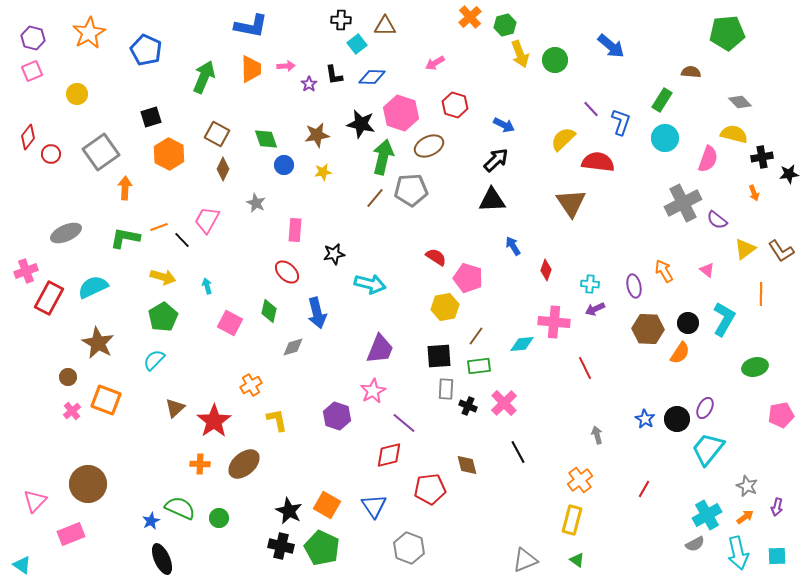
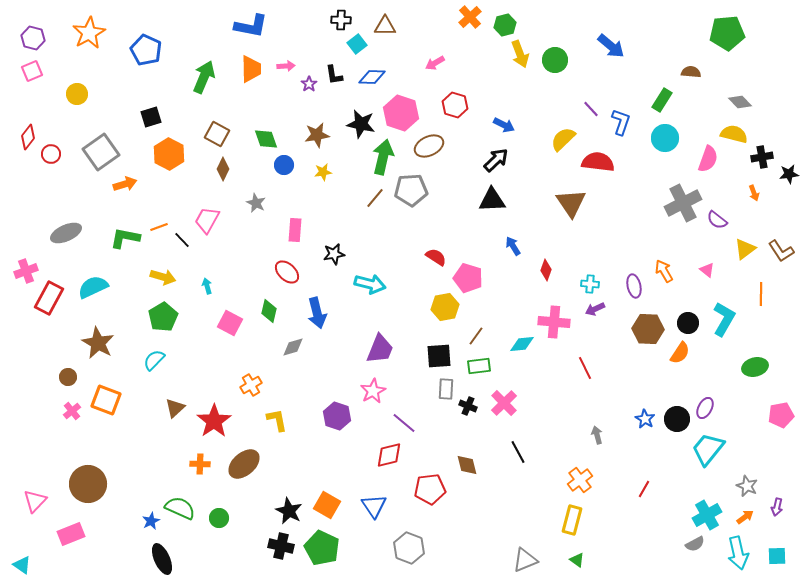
orange arrow at (125, 188): moved 4 px up; rotated 70 degrees clockwise
